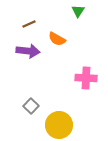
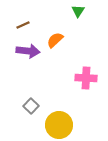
brown line: moved 6 px left, 1 px down
orange semicircle: moved 2 px left, 1 px down; rotated 108 degrees clockwise
